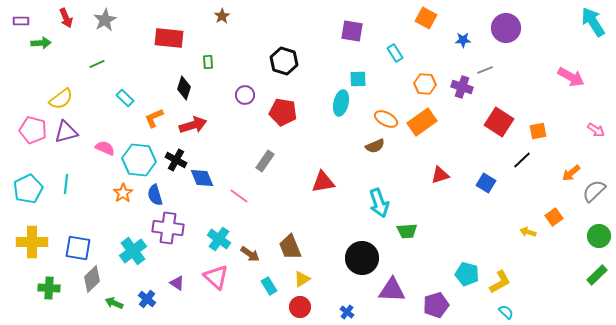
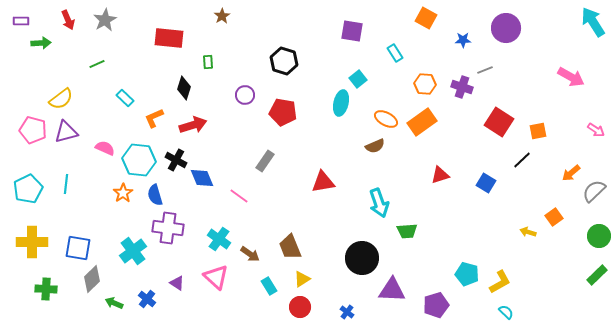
red arrow at (66, 18): moved 2 px right, 2 px down
cyan square at (358, 79): rotated 36 degrees counterclockwise
green cross at (49, 288): moved 3 px left, 1 px down
